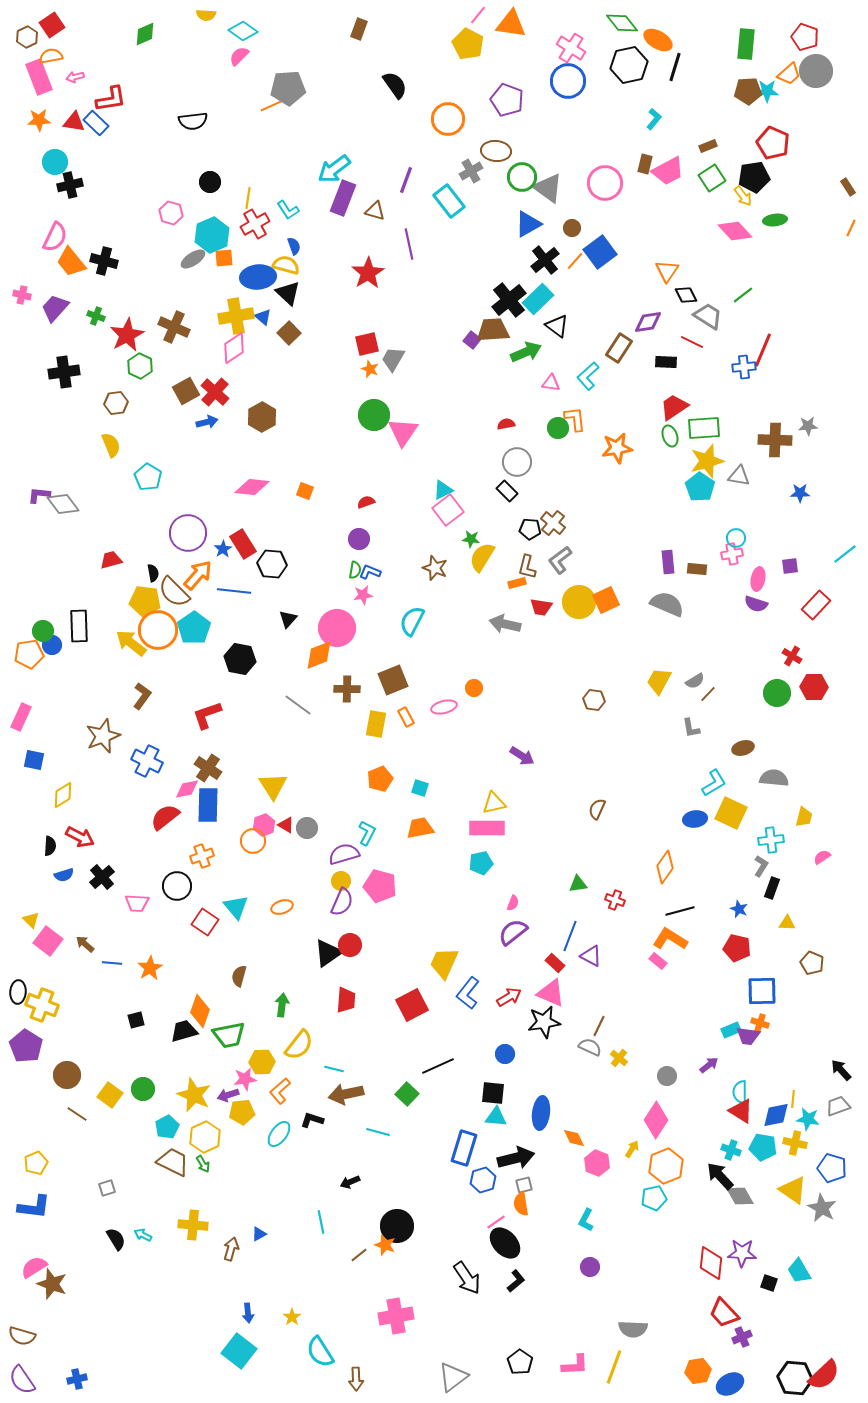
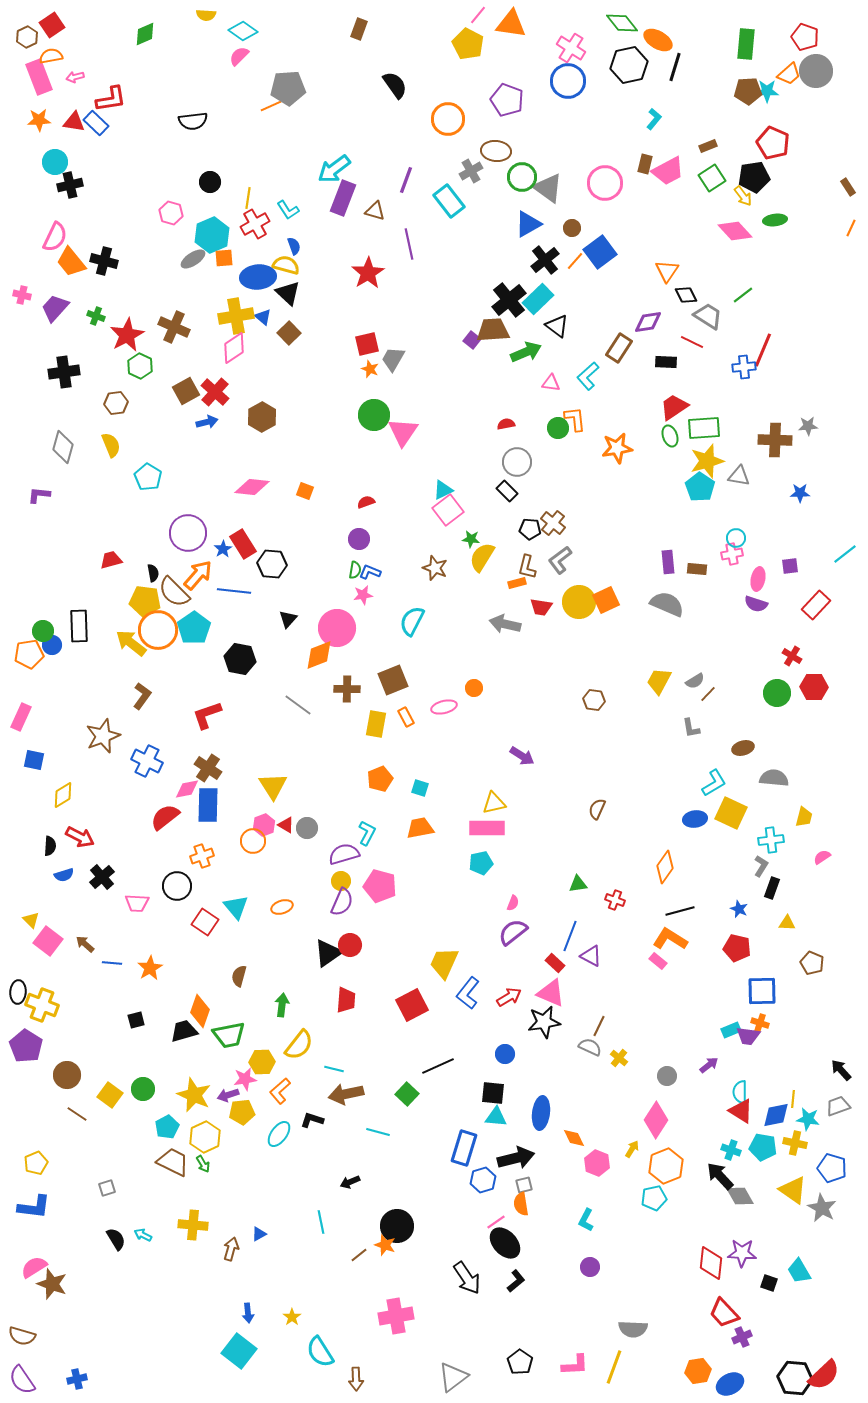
gray diamond at (63, 504): moved 57 px up; rotated 52 degrees clockwise
